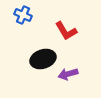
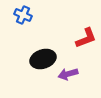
red L-shape: moved 20 px right, 7 px down; rotated 80 degrees counterclockwise
